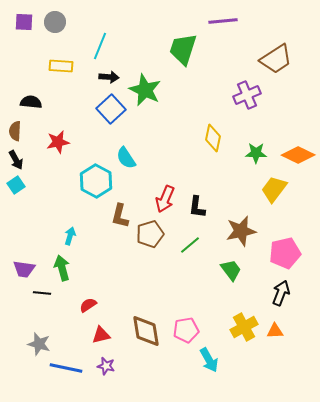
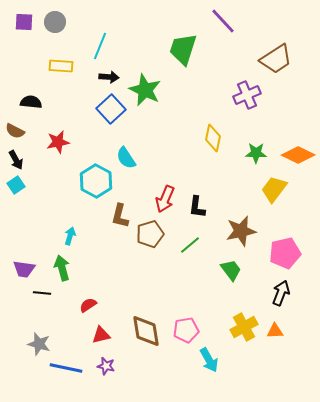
purple line at (223, 21): rotated 52 degrees clockwise
brown semicircle at (15, 131): rotated 66 degrees counterclockwise
